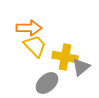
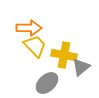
yellow cross: moved 1 px left, 2 px up
